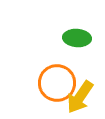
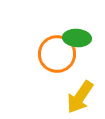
orange circle: moved 29 px up
